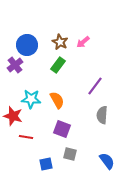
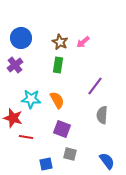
blue circle: moved 6 px left, 7 px up
green rectangle: rotated 28 degrees counterclockwise
red star: moved 2 px down
